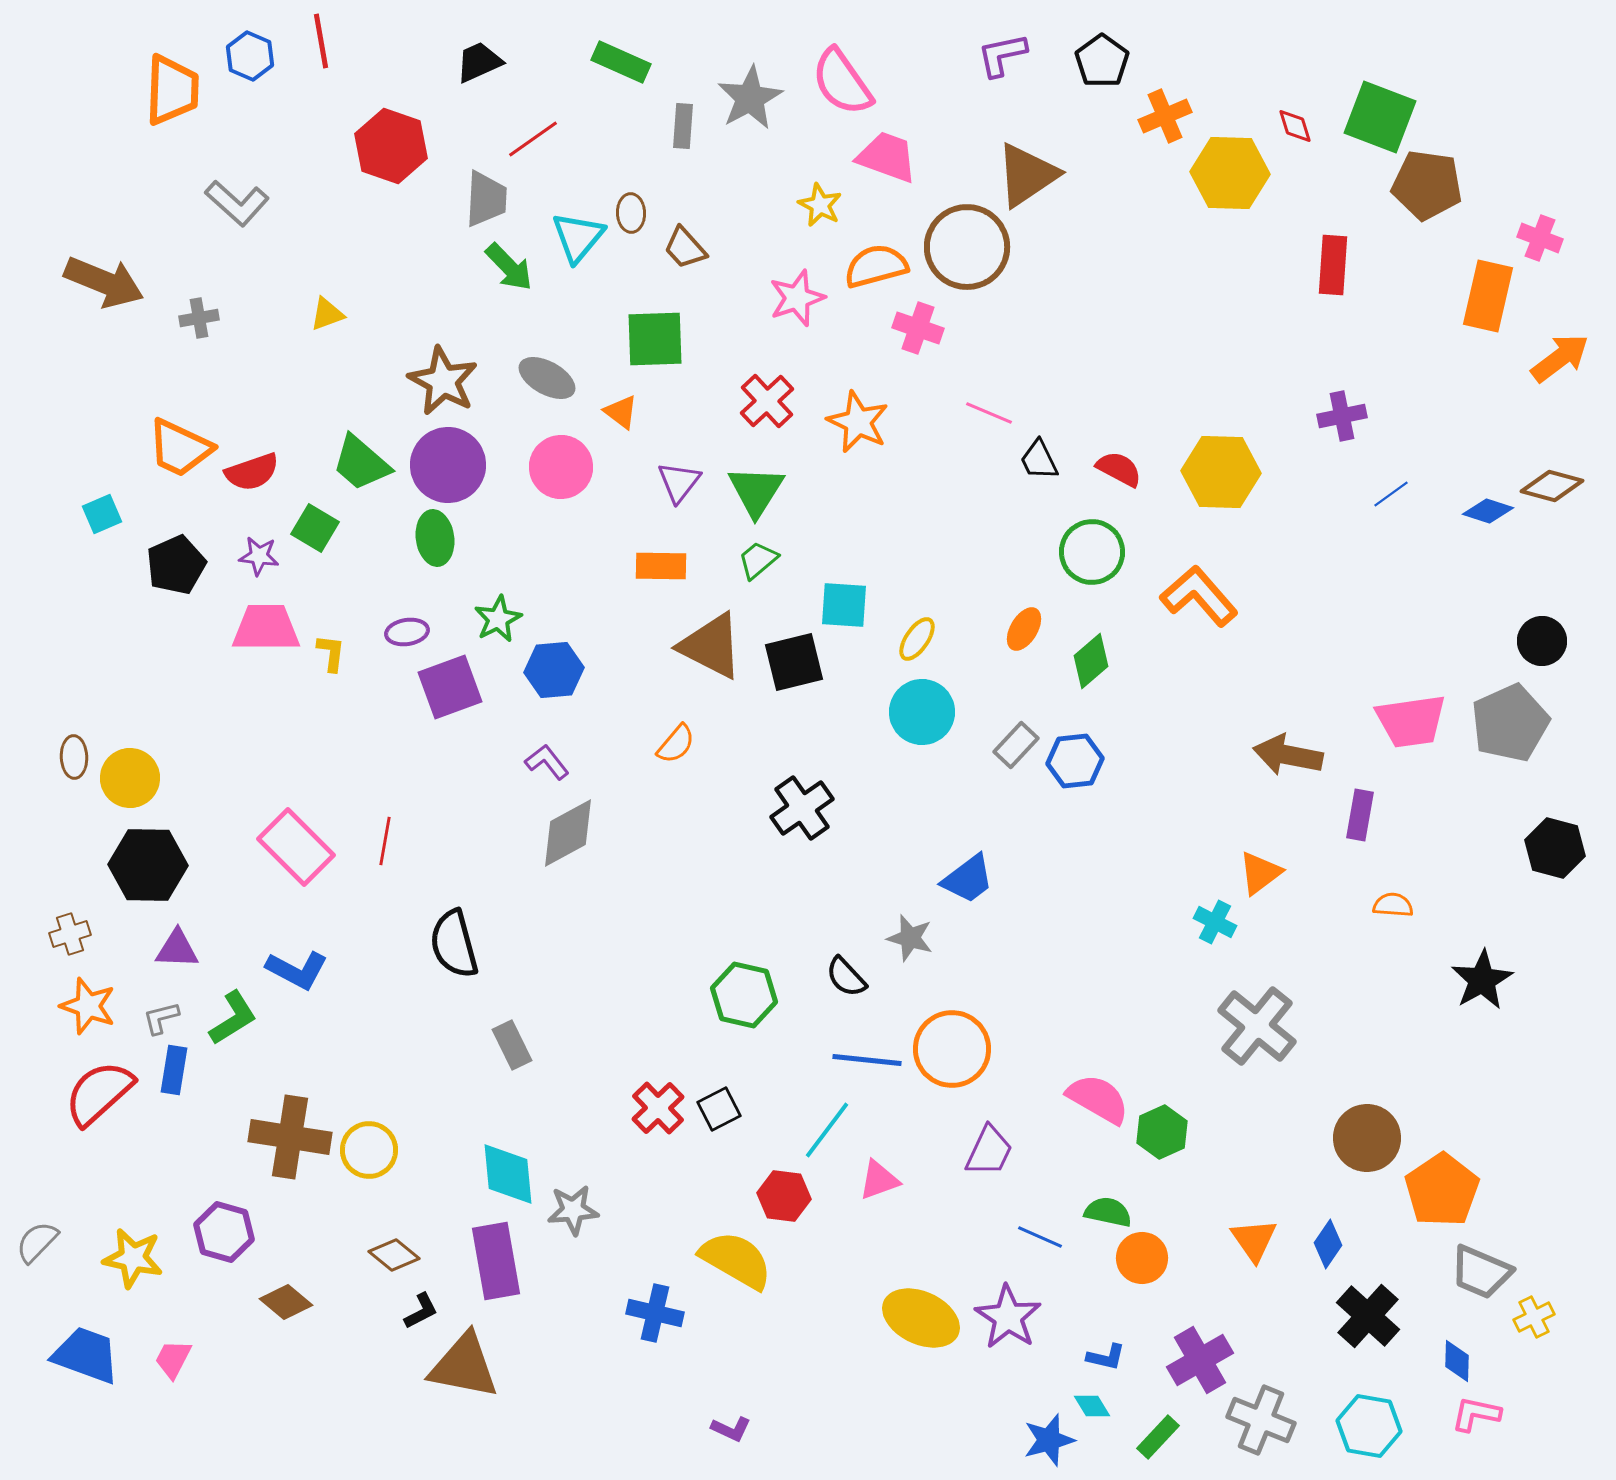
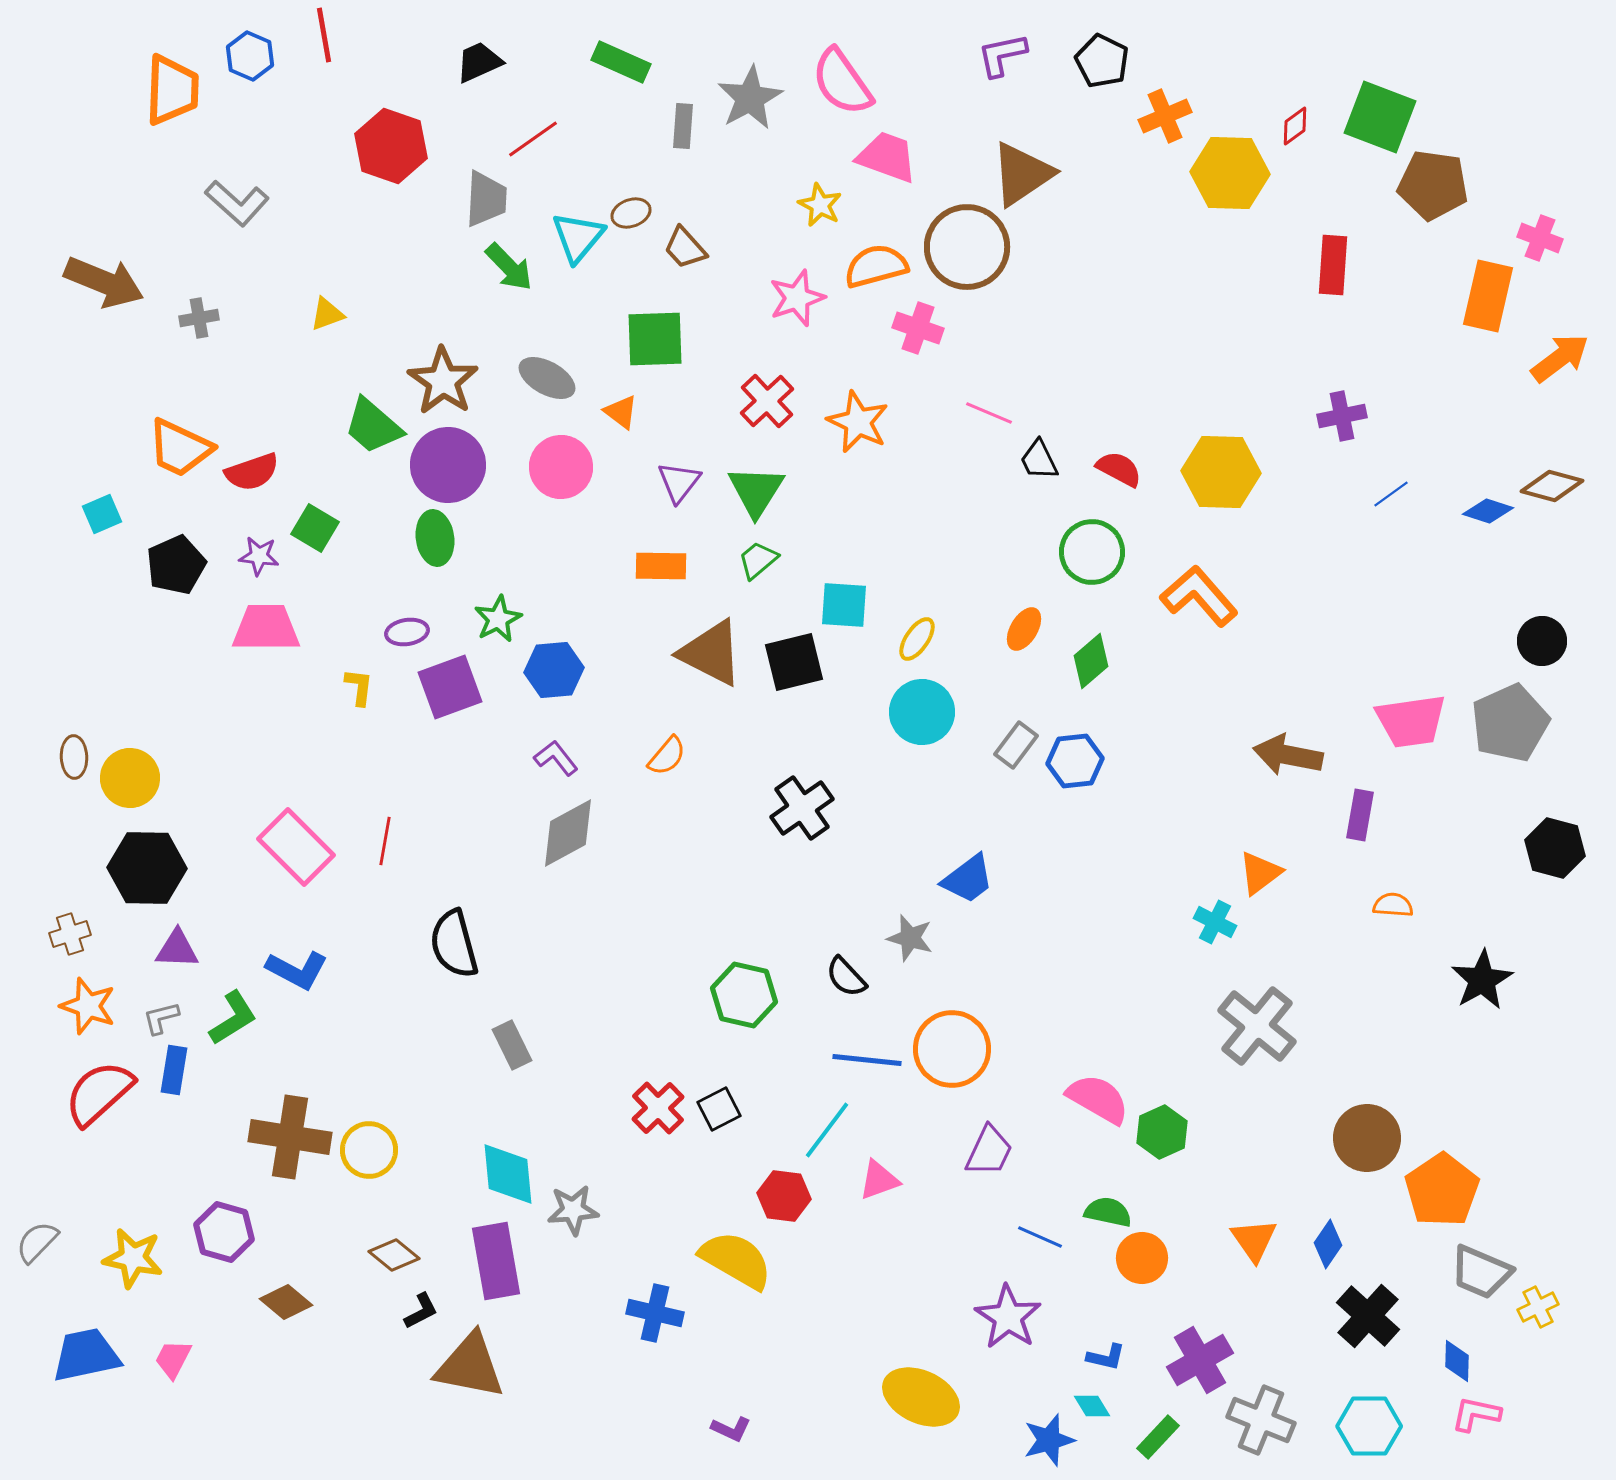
red line at (321, 41): moved 3 px right, 6 px up
black pentagon at (1102, 61): rotated 10 degrees counterclockwise
red diamond at (1295, 126): rotated 72 degrees clockwise
brown triangle at (1027, 175): moved 5 px left, 1 px up
brown pentagon at (1427, 185): moved 6 px right
brown ellipse at (631, 213): rotated 72 degrees clockwise
brown star at (443, 381): rotated 6 degrees clockwise
green trapezoid at (361, 463): moved 12 px right, 37 px up
brown triangle at (711, 646): moved 7 px down
yellow L-shape at (331, 653): moved 28 px right, 34 px down
orange semicircle at (676, 744): moved 9 px left, 12 px down
gray rectangle at (1016, 745): rotated 6 degrees counterclockwise
purple L-shape at (547, 762): moved 9 px right, 4 px up
black hexagon at (148, 865): moved 1 px left, 3 px down
yellow cross at (1534, 1317): moved 4 px right, 10 px up
yellow ellipse at (921, 1318): moved 79 px down
blue trapezoid at (86, 1355): rotated 32 degrees counterclockwise
brown triangle at (464, 1366): moved 6 px right
cyan hexagon at (1369, 1426): rotated 10 degrees counterclockwise
